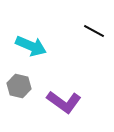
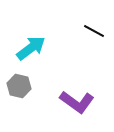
cyan arrow: moved 2 px down; rotated 60 degrees counterclockwise
purple L-shape: moved 13 px right
